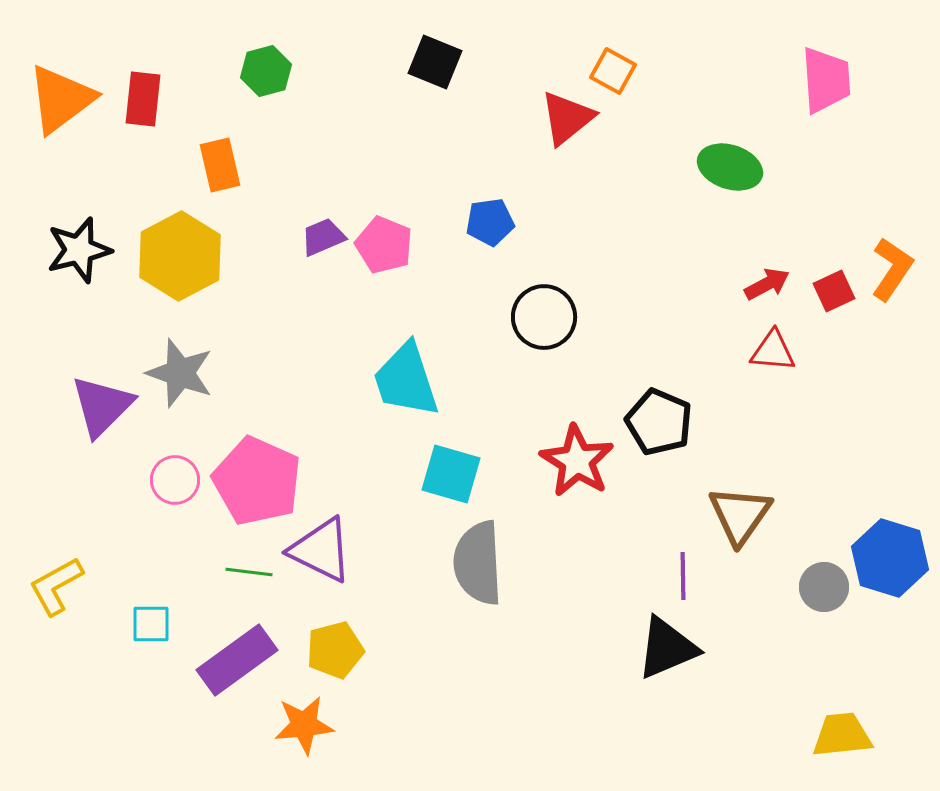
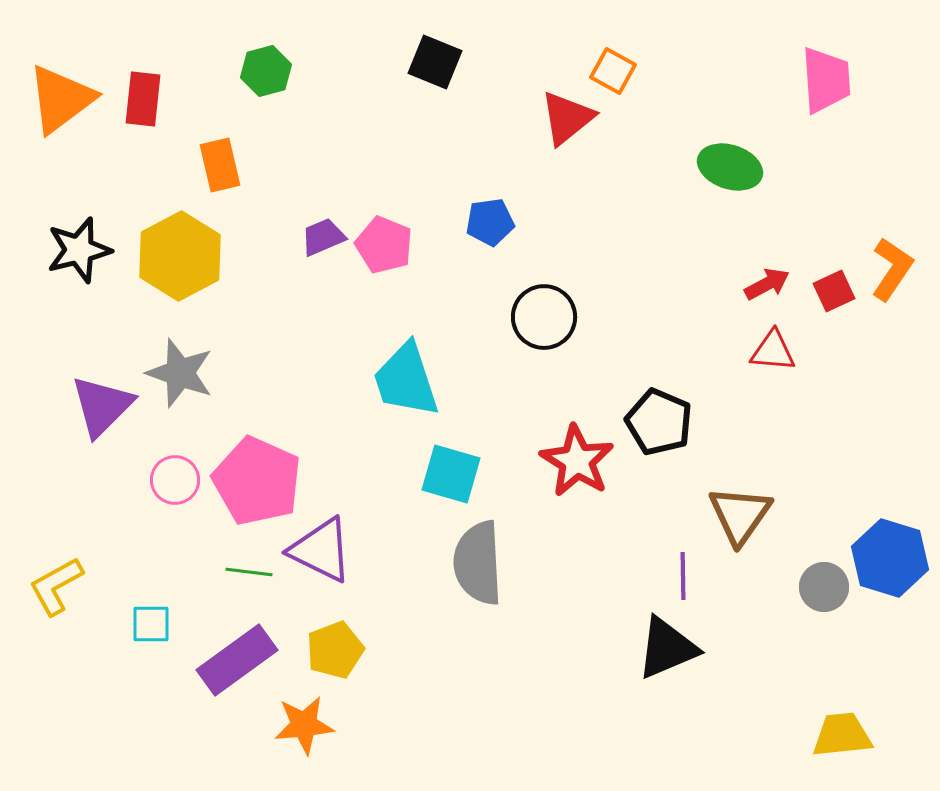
yellow pentagon at (335, 650): rotated 6 degrees counterclockwise
